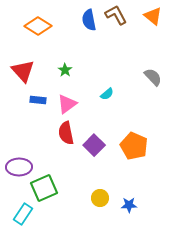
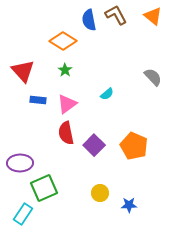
orange diamond: moved 25 px right, 15 px down
purple ellipse: moved 1 px right, 4 px up
yellow circle: moved 5 px up
